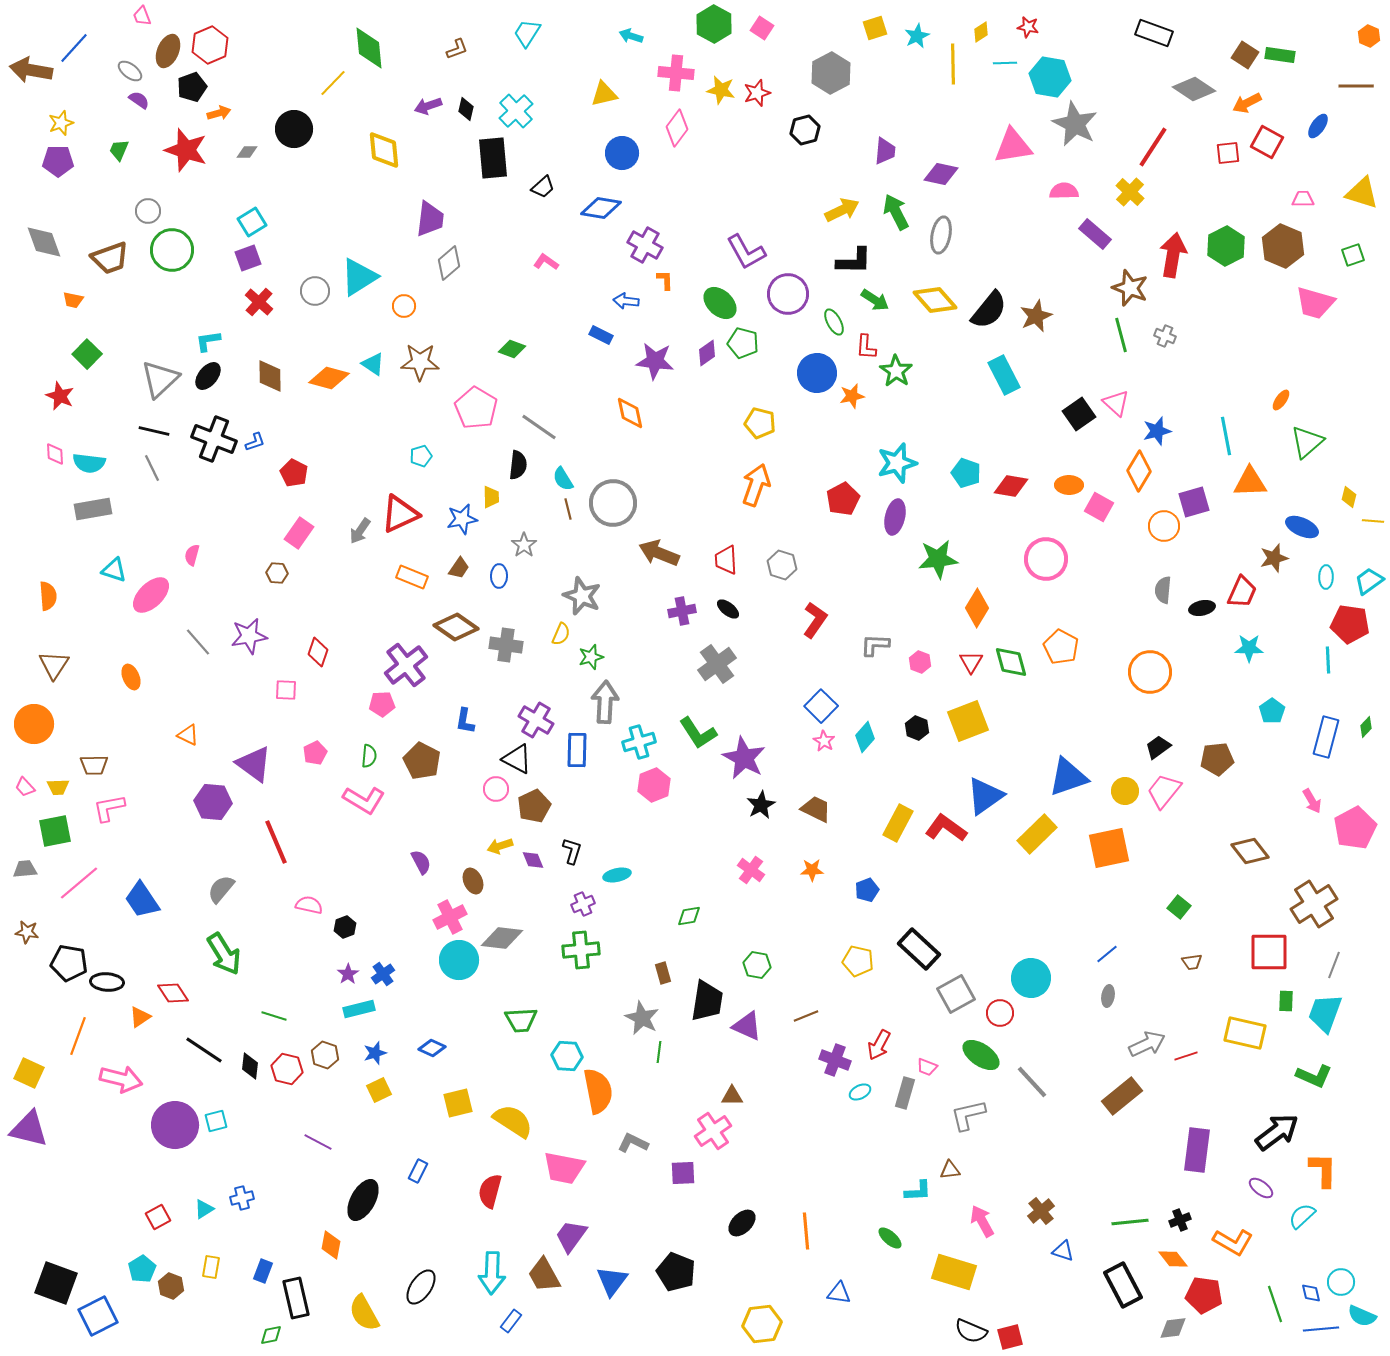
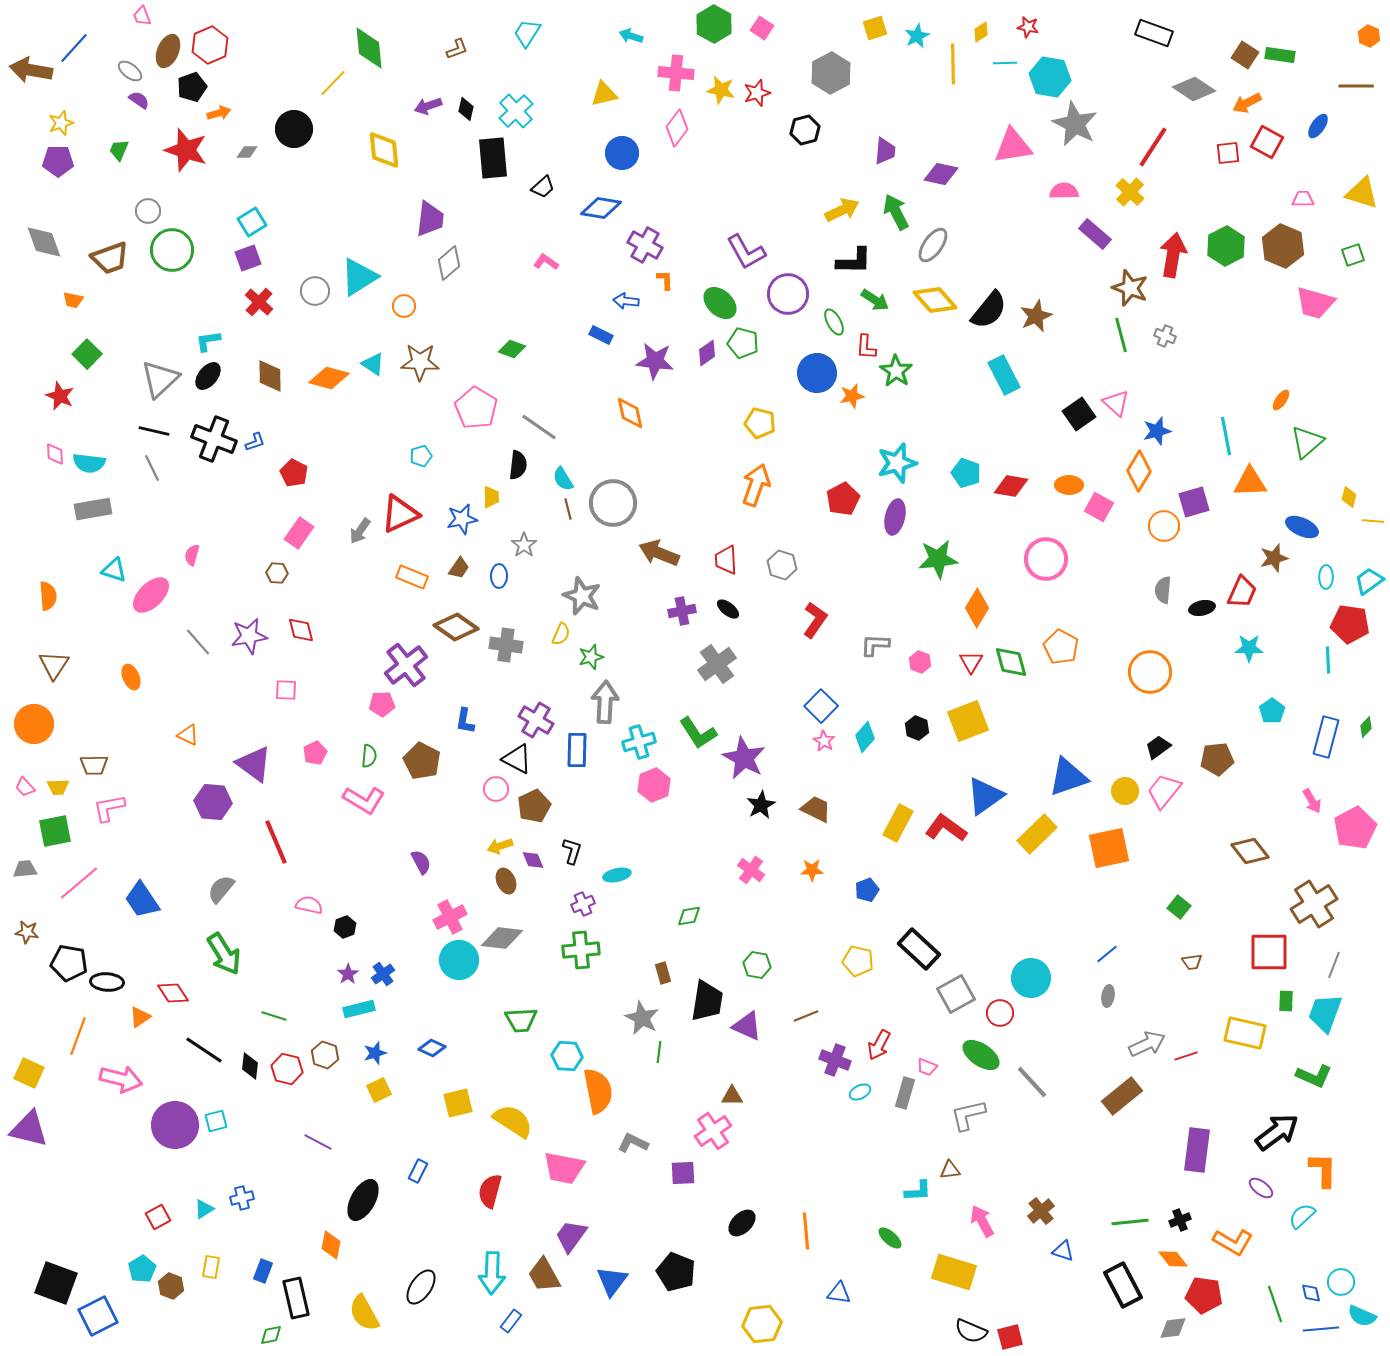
gray ellipse at (941, 235): moved 8 px left, 10 px down; rotated 24 degrees clockwise
red diamond at (318, 652): moved 17 px left, 22 px up; rotated 32 degrees counterclockwise
brown ellipse at (473, 881): moved 33 px right
